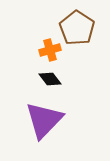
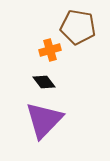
brown pentagon: moved 1 px right, 1 px up; rotated 24 degrees counterclockwise
black diamond: moved 6 px left, 3 px down
